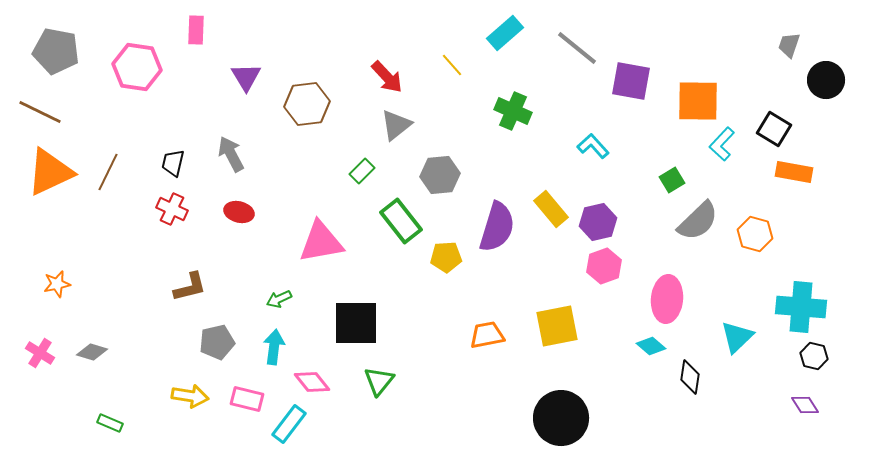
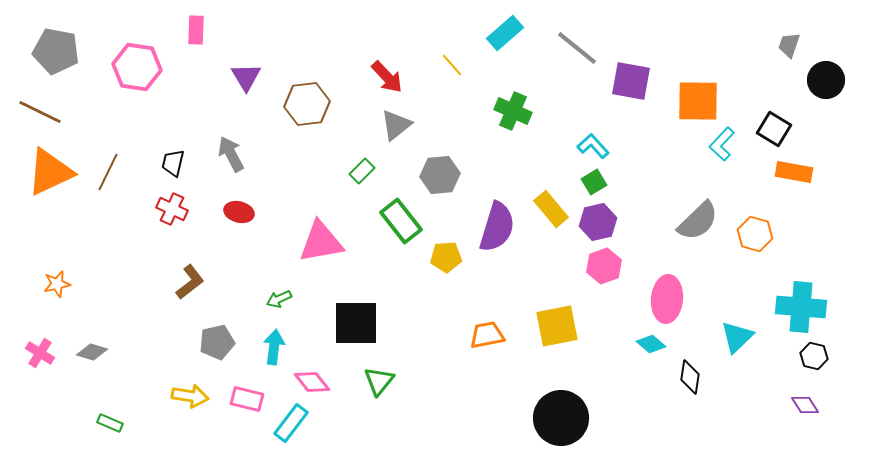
green square at (672, 180): moved 78 px left, 2 px down
brown L-shape at (190, 287): moved 5 px up; rotated 24 degrees counterclockwise
cyan diamond at (651, 346): moved 2 px up
cyan rectangle at (289, 424): moved 2 px right, 1 px up
